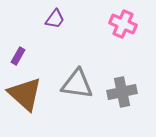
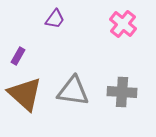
pink cross: rotated 16 degrees clockwise
gray triangle: moved 4 px left, 7 px down
gray cross: rotated 16 degrees clockwise
